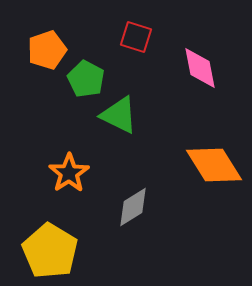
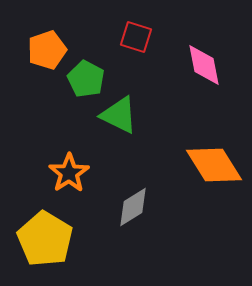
pink diamond: moved 4 px right, 3 px up
yellow pentagon: moved 5 px left, 12 px up
